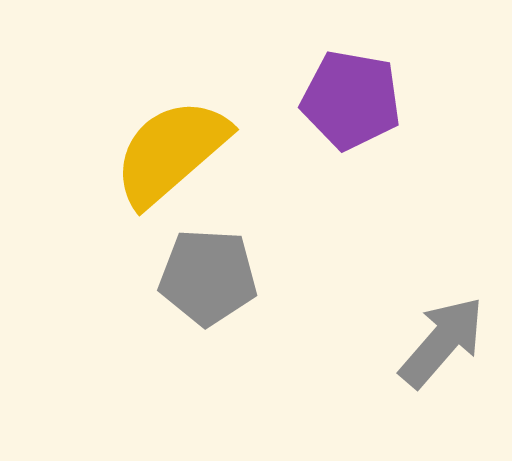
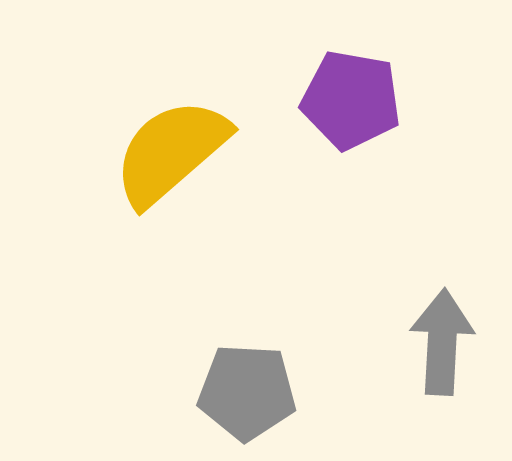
gray pentagon: moved 39 px right, 115 px down
gray arrow: rotated 38 degrees counterclockwise
